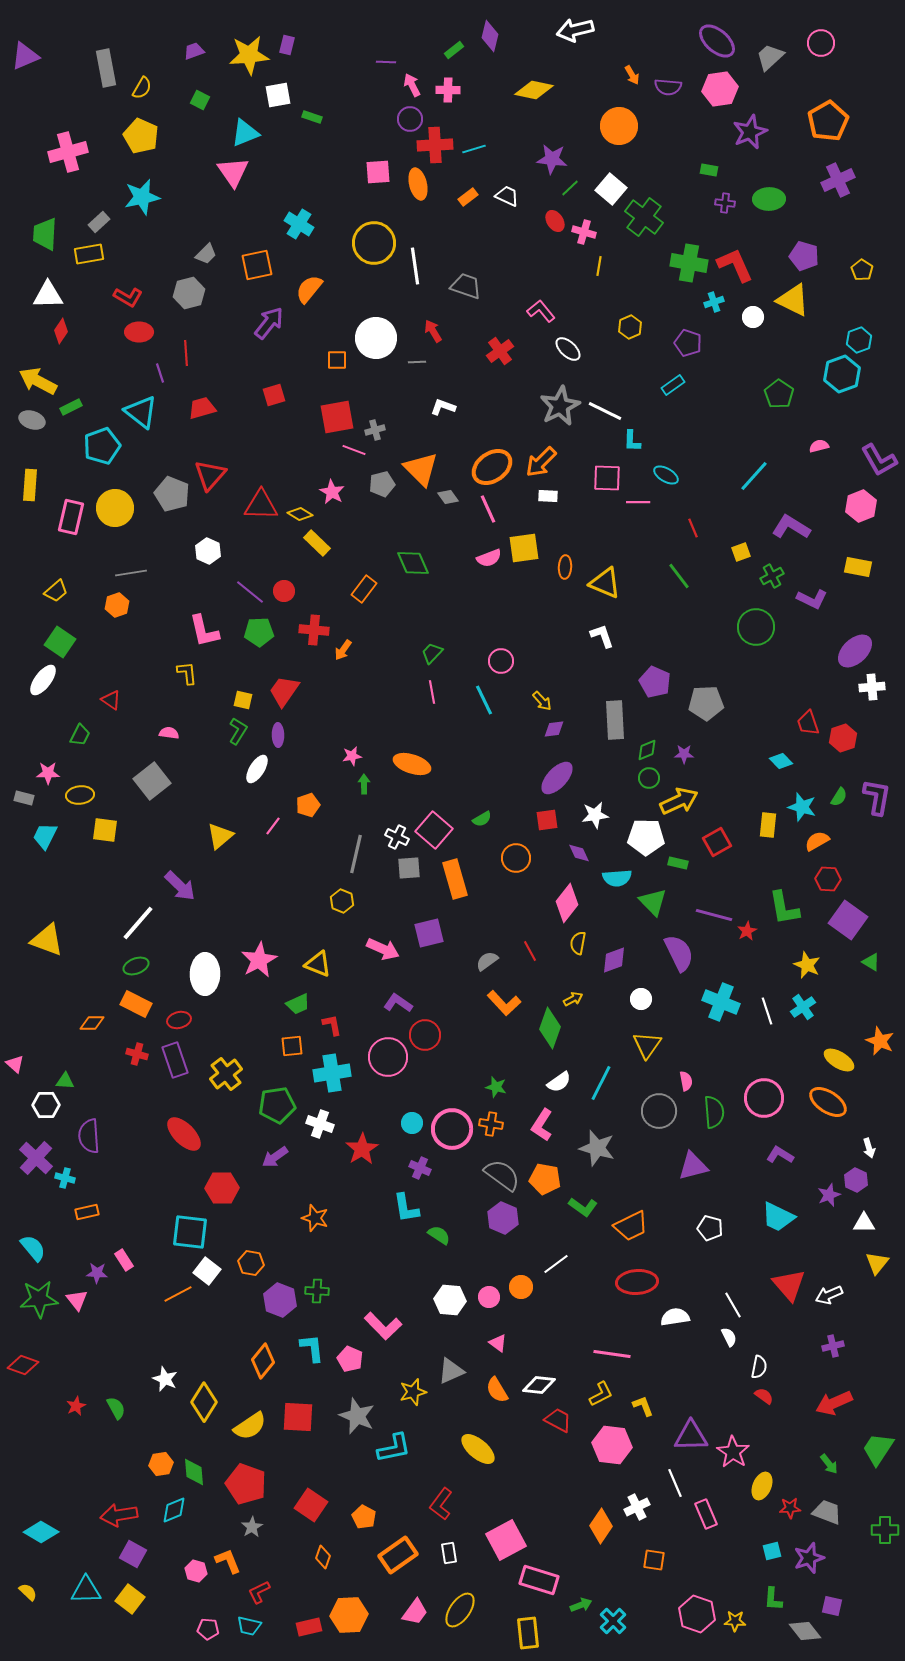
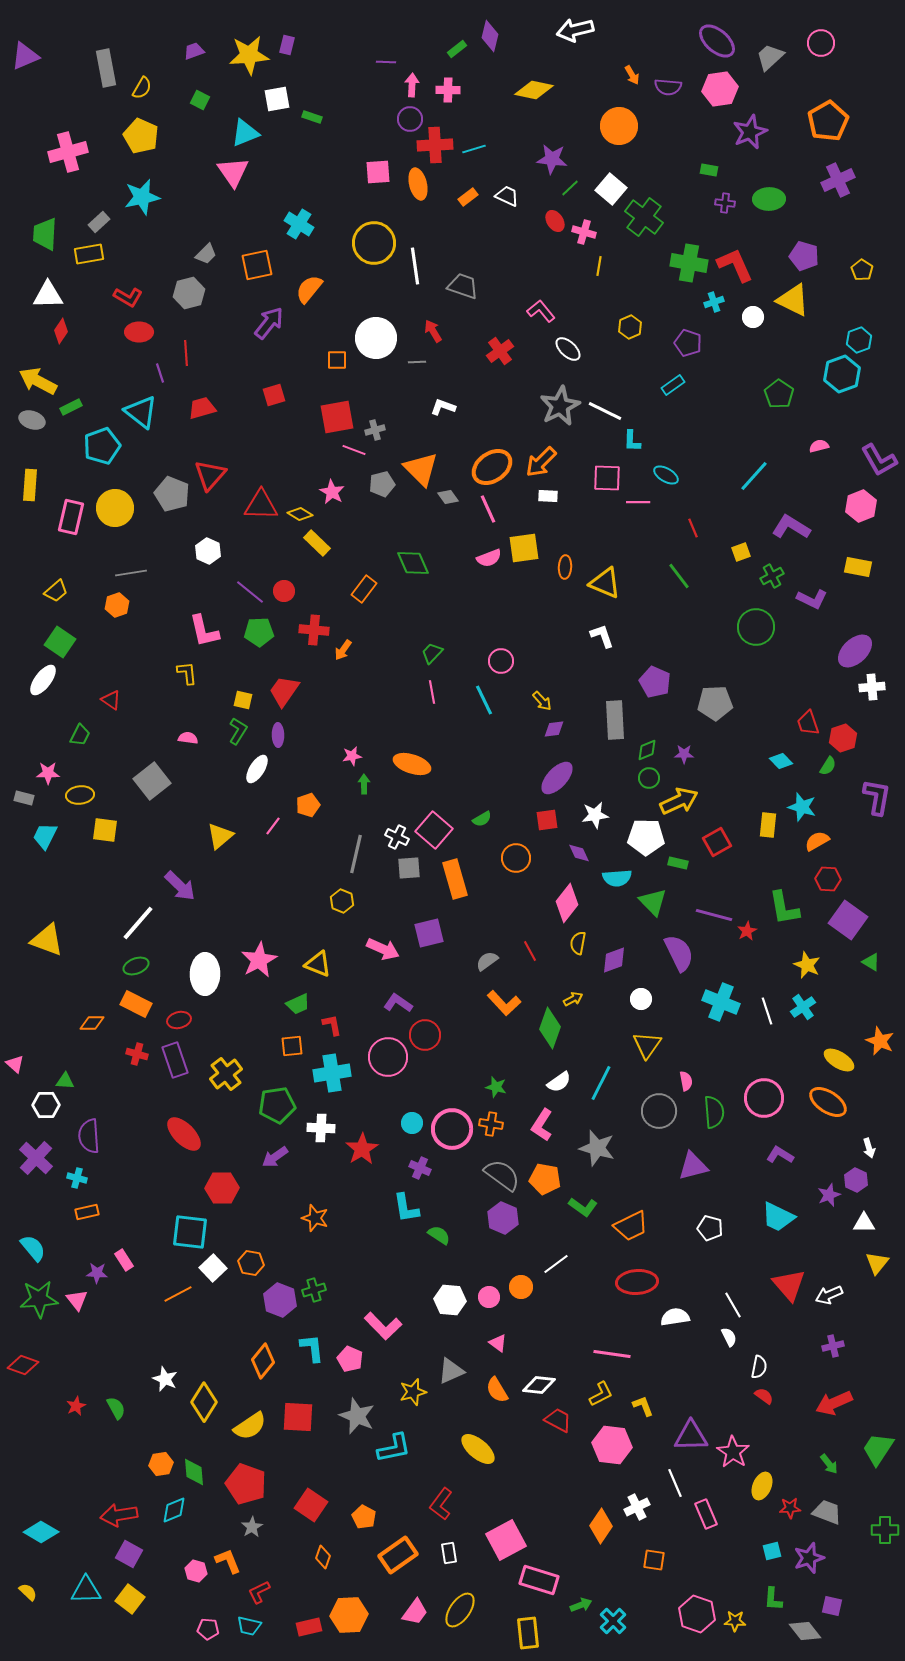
green rectangle at (454, 50): moved 3 px right, 1 px up
pink arrow at (412, 85): rotated 30 degrees clockwise
white square at (278, 95): moved 1 px left, 4 px down
gray trapezoid at (466, 286): moved 3 px left
gray pentagon at (706, 703): moved 9 px right
pink semicircle at (169, 733): moved 19 px right, 5 px down
green semicircle at (839, 797): moved 11 px left, 31 px up
white cross at (320, 1124): moved 1 px right, 4 px down; rotated 16 degrees counterclockwise
cyan cross at (65, 1178): moved 12 px right
white square at (207, 1271): moved 6 px right, 3 px up; rotated 8 degrees clockwise
green cross at (317, 1291): moved 3 px left, 1 px up; rotated 20 degrees counterclockwise
purple square at (133, 1554): moved 4 px left
